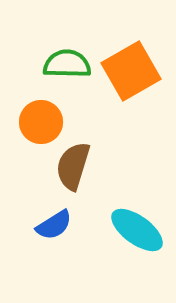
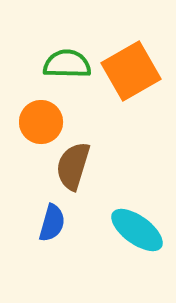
blue semicircle: moved 2 px left, 2 px up; rotated 42 degrees counterclockwise
